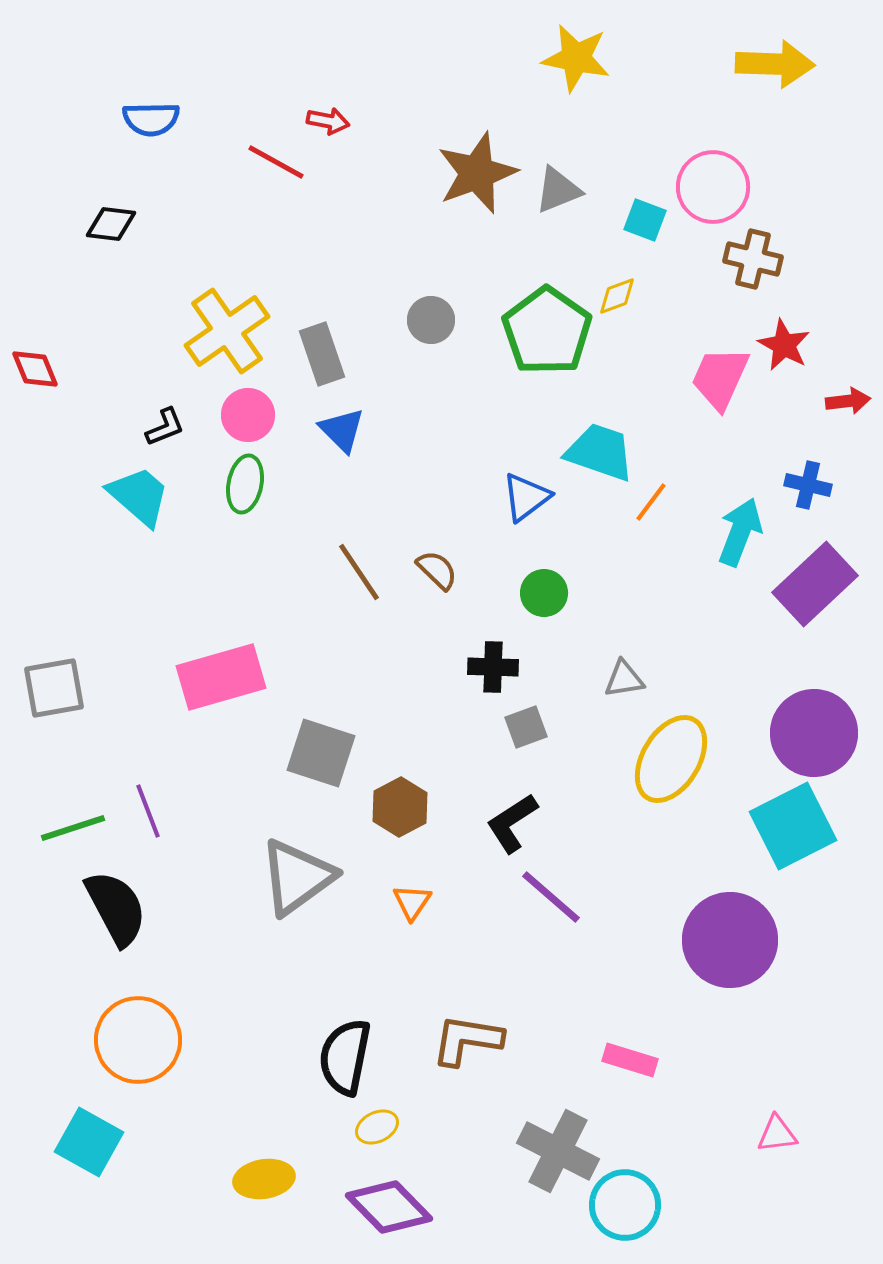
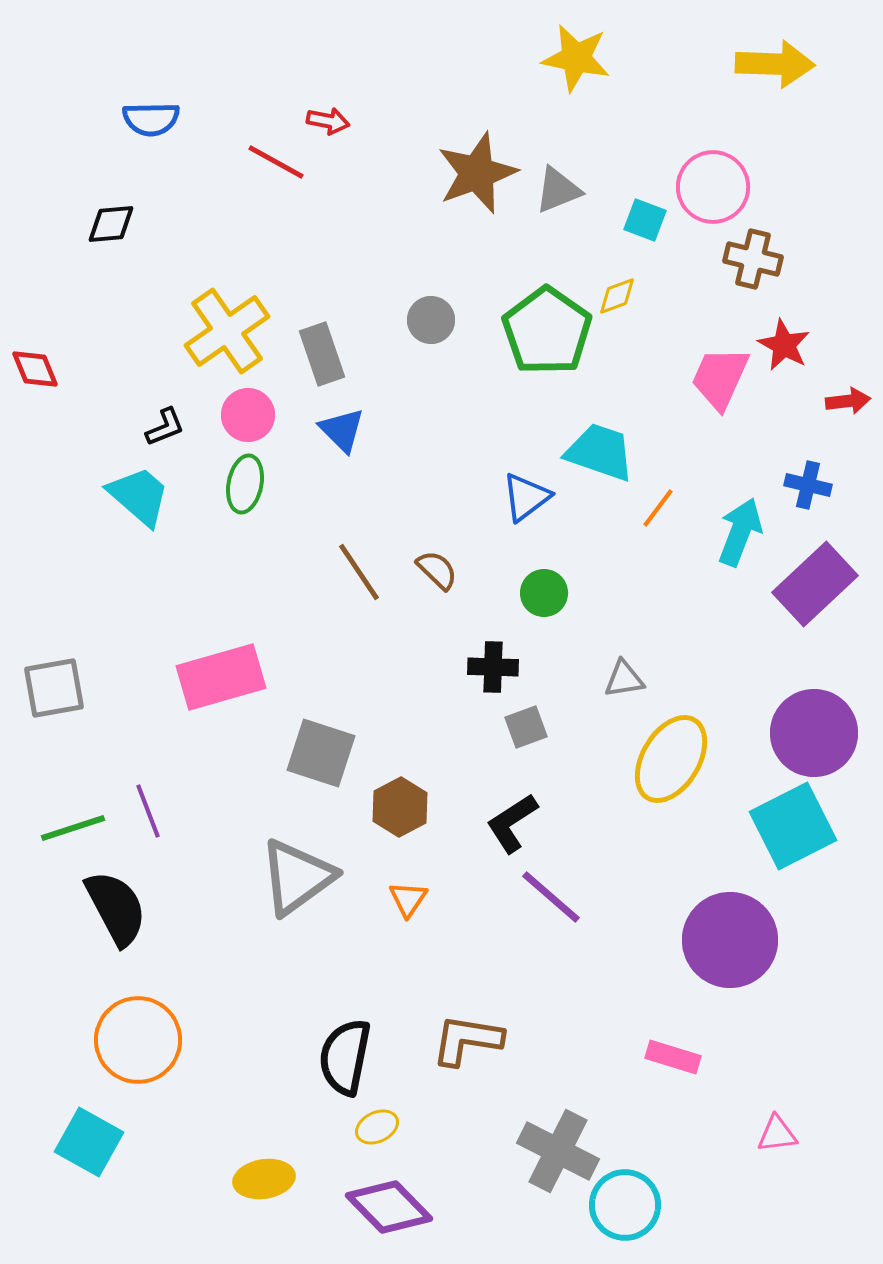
black diamond at (111, 224): rotated 12 degrees counterclockwise
orange line at (651, 502): moved 7 px right, 6 px down
orange triangle at (412, 902): moved 4 px left, 3 px up
pink rectangle at (630, 1060): moved 43 px right, 3 px up
